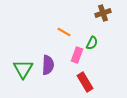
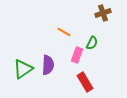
green triangle: rotated 25 degrees clockwise
